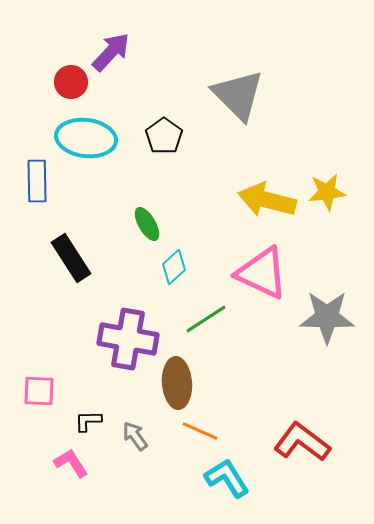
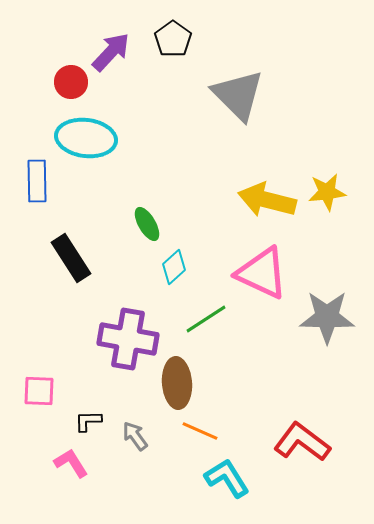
black pentagon: moved 9 px right, 97 px up
